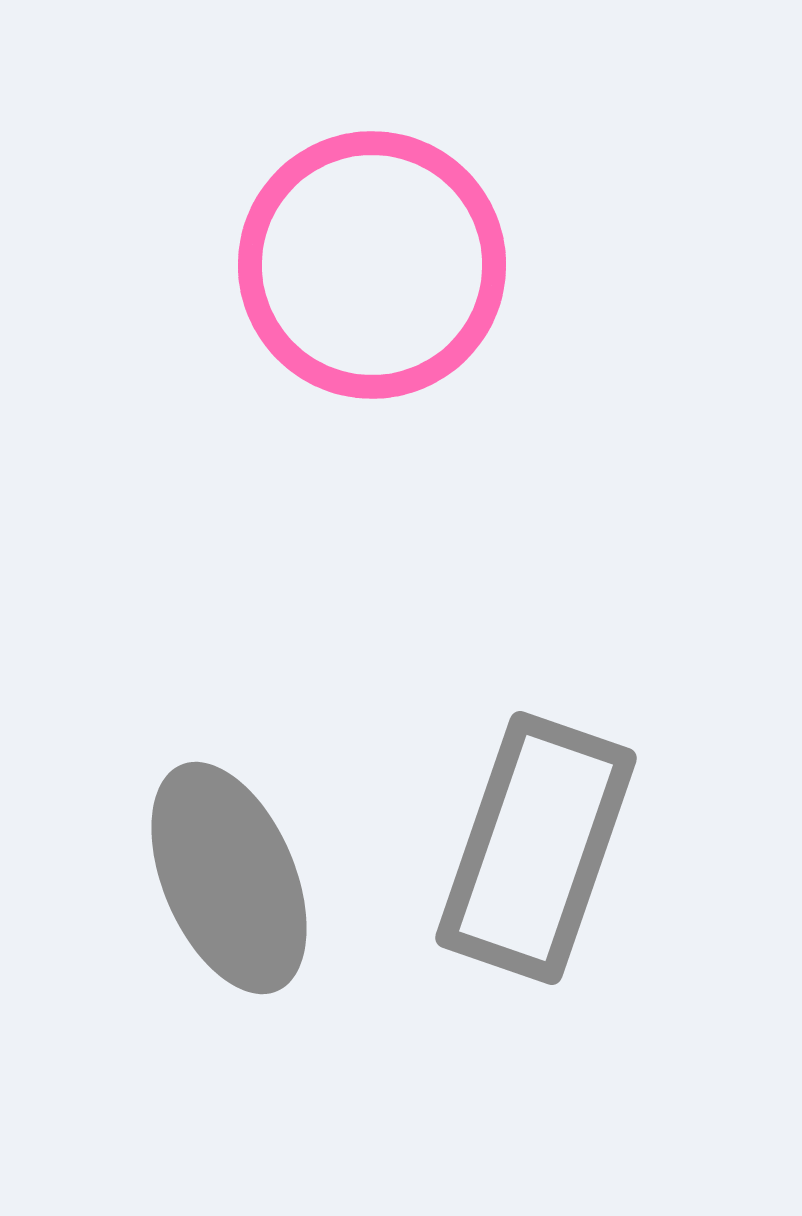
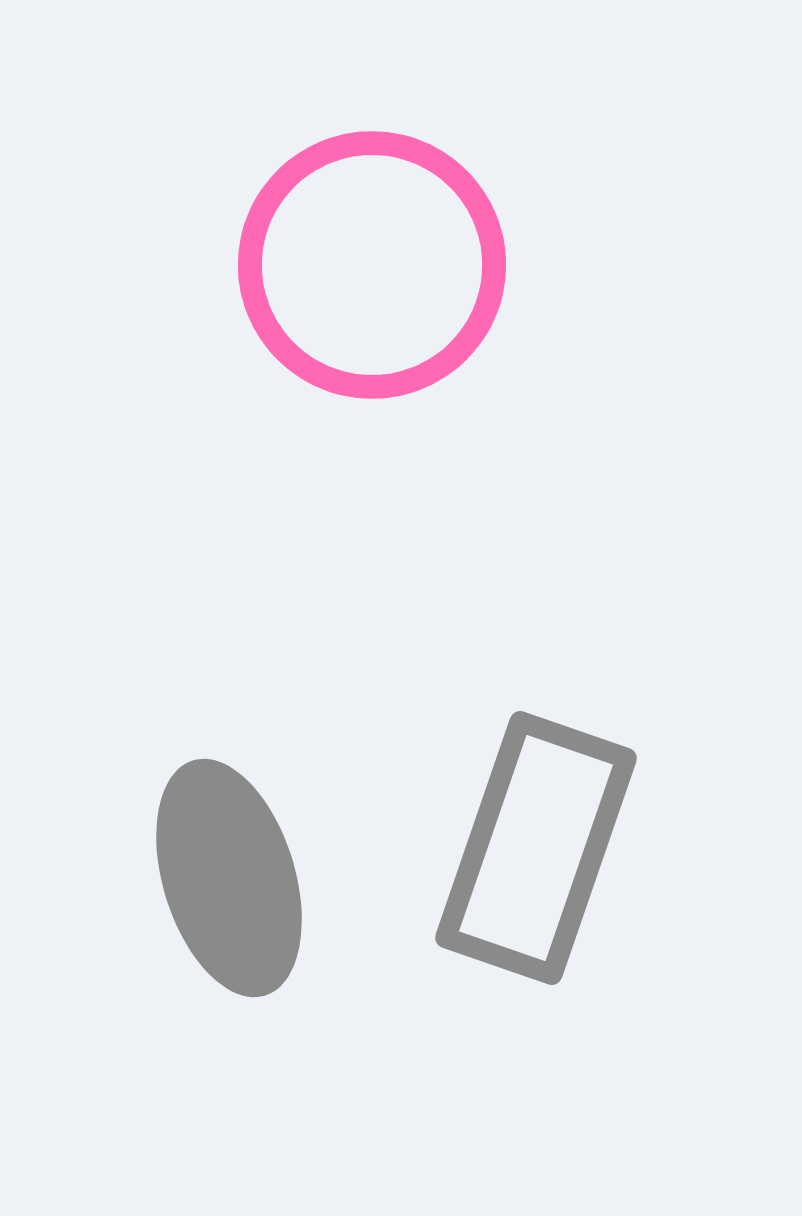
gray ellipse: rotated 6 degrees clockwise
